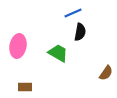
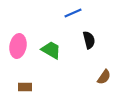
black semicircle: moved 9 px right, 8 px down; rotated 24 degrees counterclockwise
green trapezoid: moved 7 px left, 3 px up
brown semicircle: moved 2 px left, 4 px down
